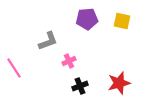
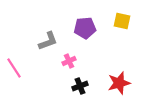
purple pentagon: moved 2 px left, 9 px down
